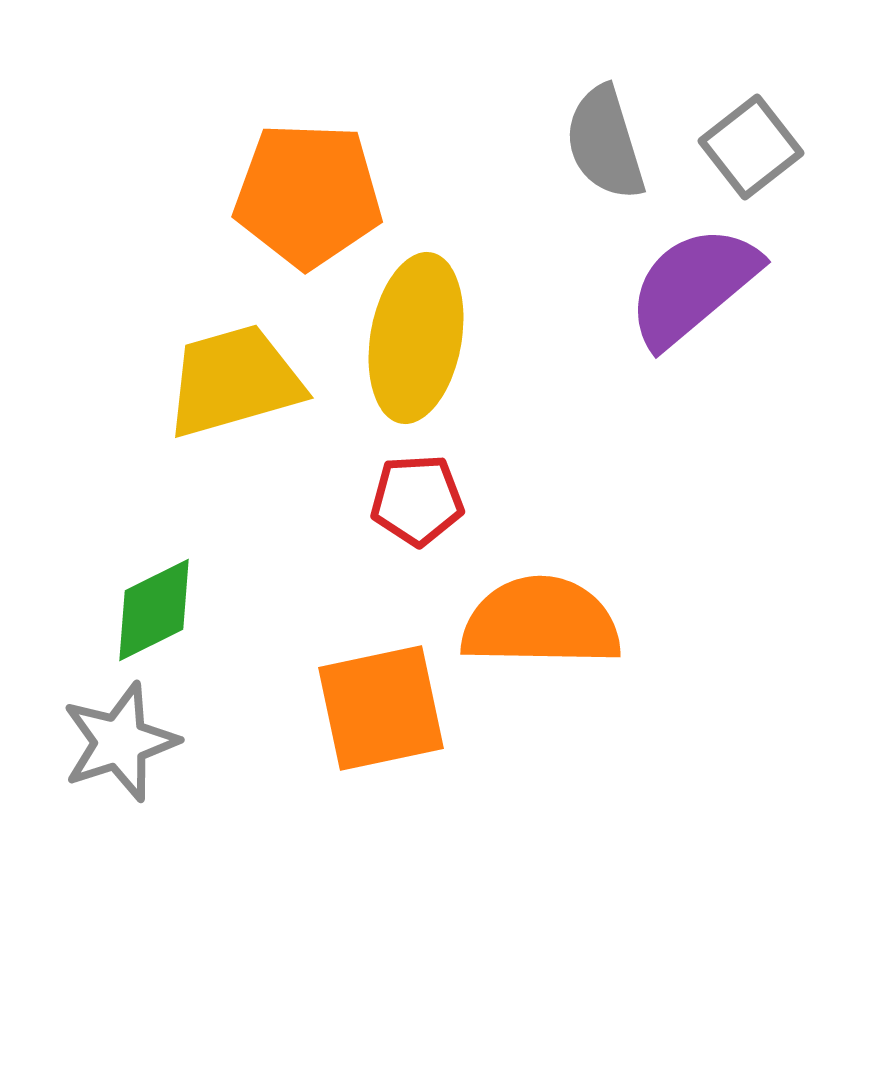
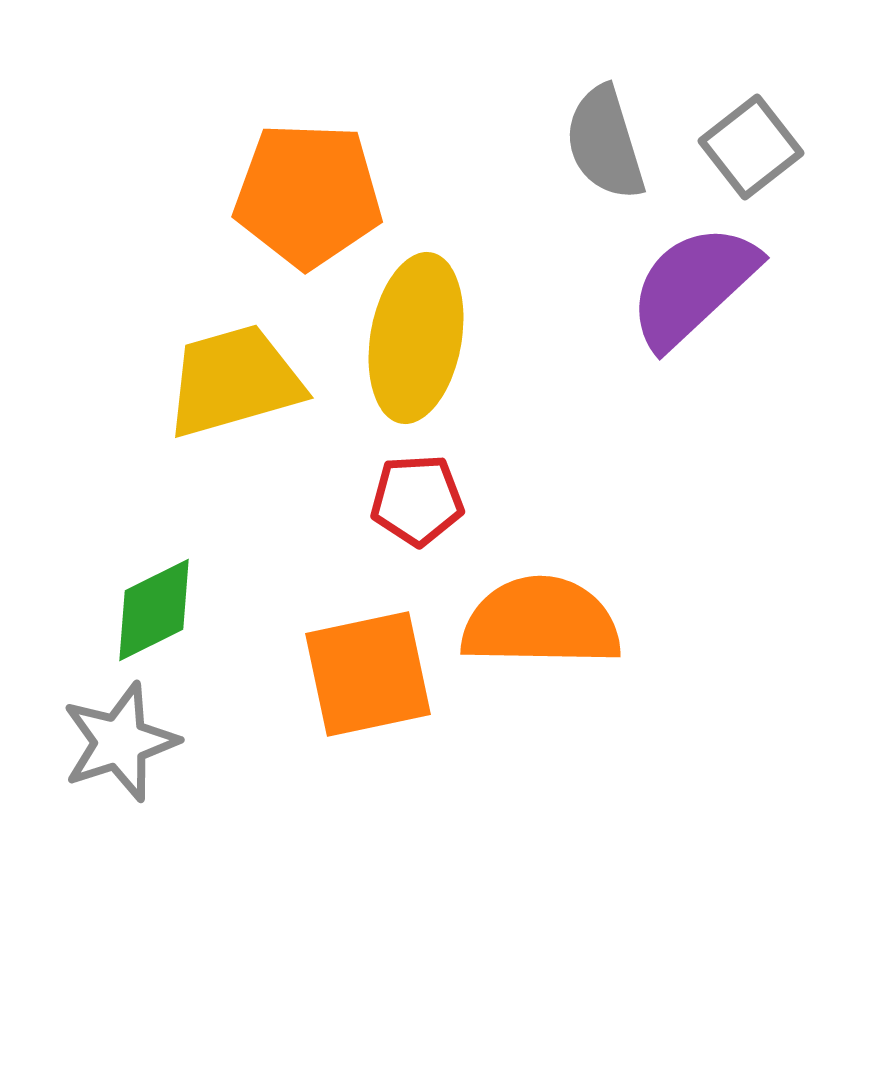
purple semicircle: rotated 3 degrees counterclockwise
orange square: moved 13 px left, 34 px up
